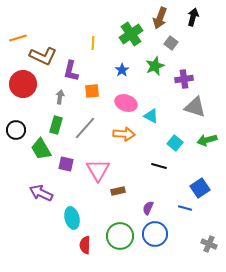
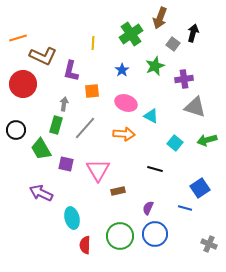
black arrow: moved 16 px down
gray square: moved 2 px right, 1 px down
gray arrow: moved 4 px right, 7 px down
black line: moved 4 px left, 3 px down
